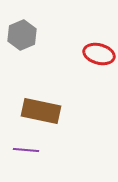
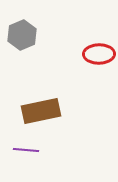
red ellipse: rotated 16 degrees counterclockwise
brown rectangle: rotated 24 degrees counterclockwise
